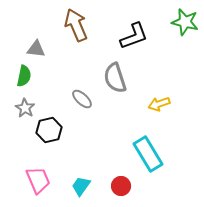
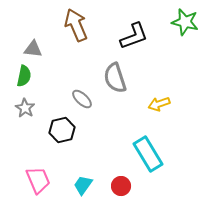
gray triangle: moved 3 px left
black hexagon: moved 13 px right
cyan trapezoid: moved 2 px right, 1 px up
